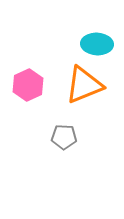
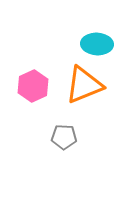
pink hexagon: moved 5 px right, 1 px down
